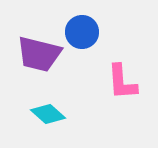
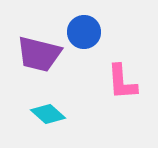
blue circle: moved 2 px right
